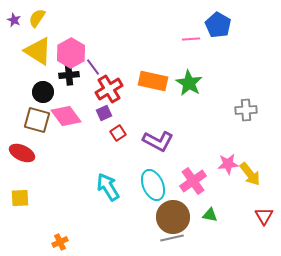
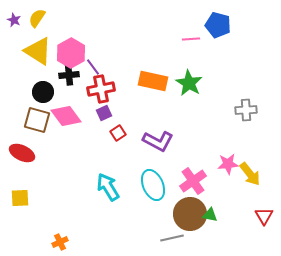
blue pentagon: rotated 15 degrees counterclockwise
red cross: moved 8 px left; rotated 20 degrees clockwise
brown circle: moved 17 px right, 3 px up
